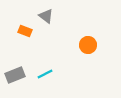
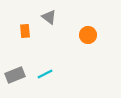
gray triangle: moved 3 px right, 1 px down
orange rectangle: rotated 64 degrees clockwise
orange circle: moved 10 px up
